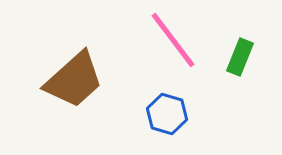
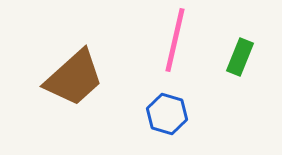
pink line: moved 2 px right; rotated 50 degrees clockwise
brown trapezoid: moved 2 px up
